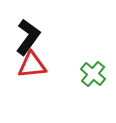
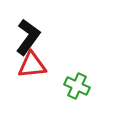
green cross: moved 16 px left, 12 px down; rotated 15 degrees counterclockwise
